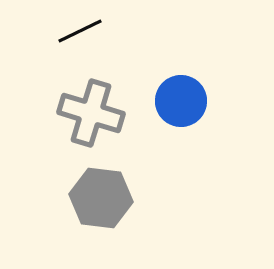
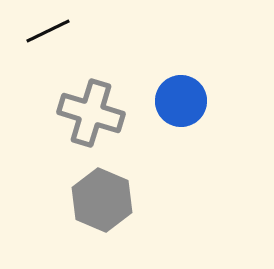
black line: moved 32 px left
gray hexagon: moved 1 px right, 2 px down; rotated 16 degrees clockwise
